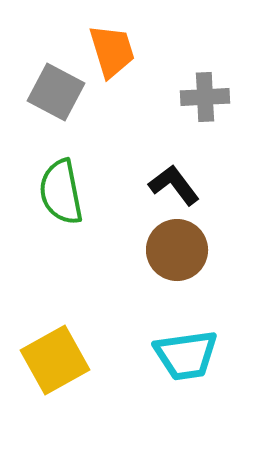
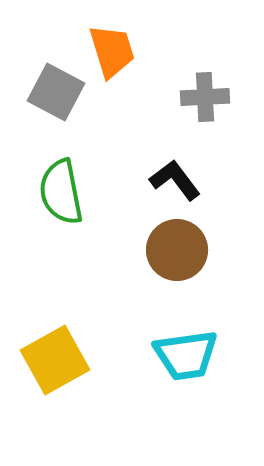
black L-shape: moved 1 px right, 5 px up
